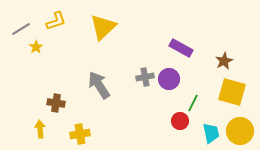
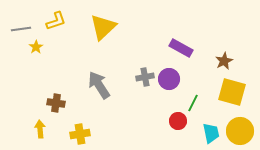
gray line: rotated 24 degrees clockwise
red circle: moved 2 px left
